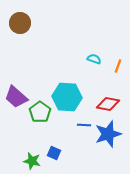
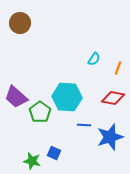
cyan semicircle: rotated 104 degrees clockwise
orange line: moved 2 px down
red diamond: moved 5 px right, 6 px up
blue star: moved 2 px right, 3 px down
